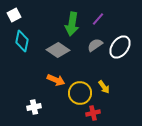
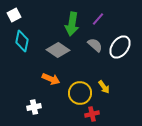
gray semicircle: rotated 77 degrees clockwise
orange arrow: moved 5 px left, 1 px up
red cross: moved 1 px left, 1 px down
